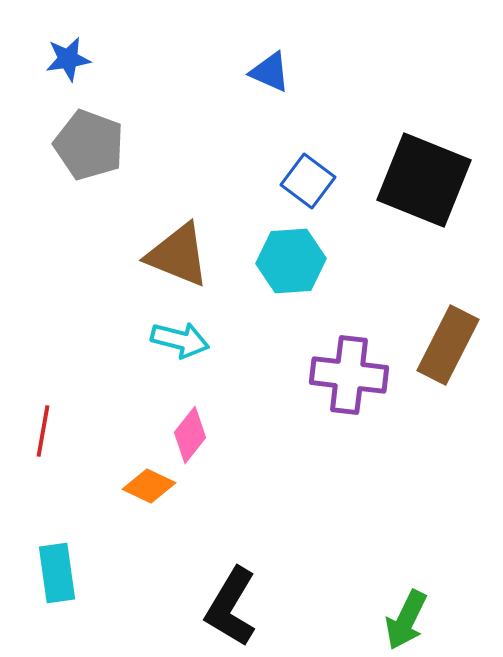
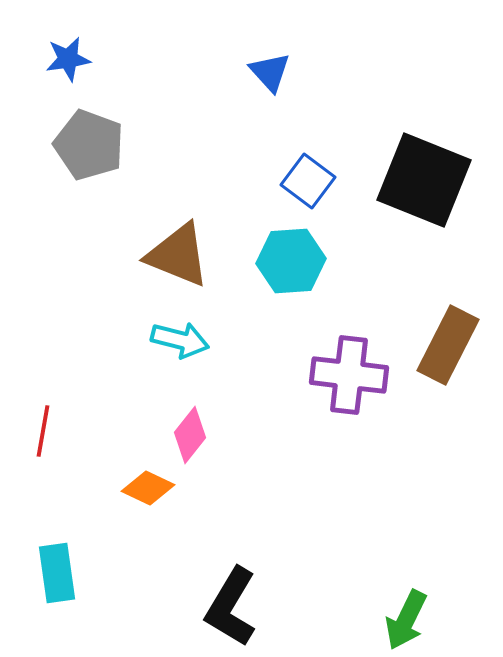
blue triangle: rotated 24 degrees clockwise
orange diamond: moved 1 px left, 2 px down
